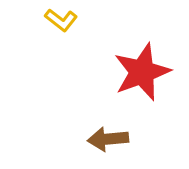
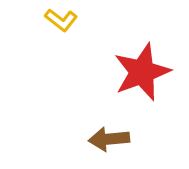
brown arrow: moved 1 px right
